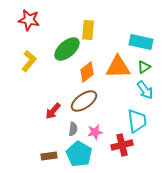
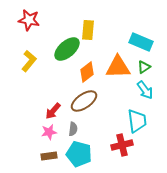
cyan rectangle: rotated 10 degrees clockwise
pink star: moved 46 px left
cyan pentagon: rotated 15 degrees counterclockwise
